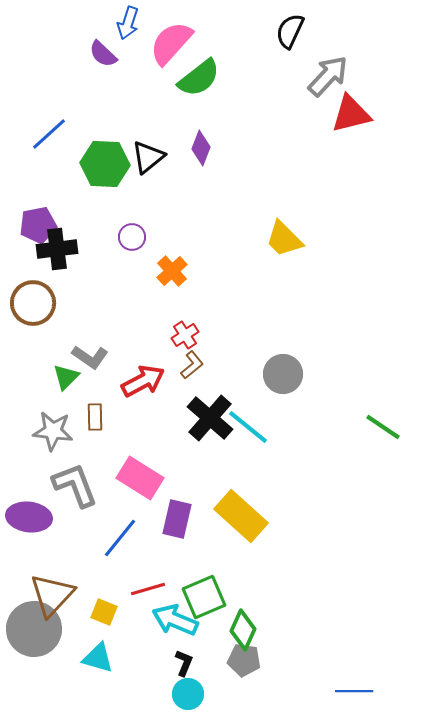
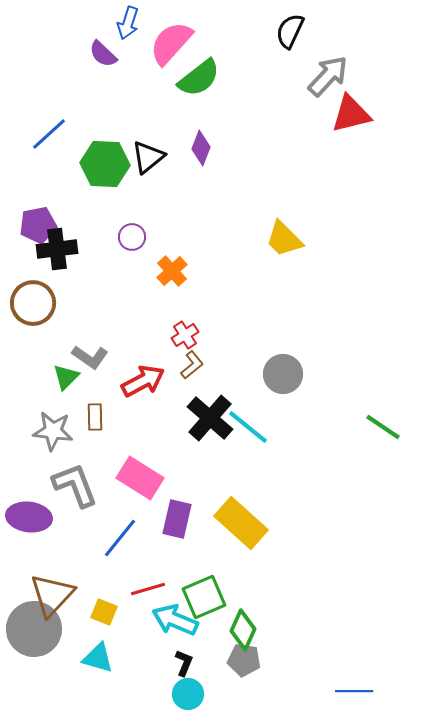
yellow rectangle at (241, 516): moved 7 px down
